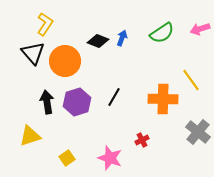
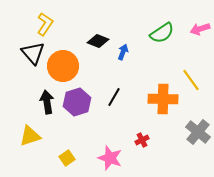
blue arrow: moved 1 px right, 14 px down
orange circle: moved 2 px left, 5 px down
